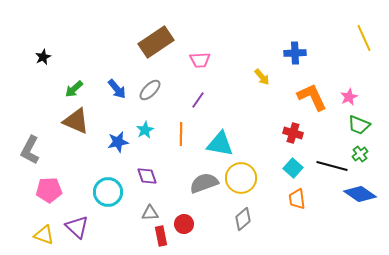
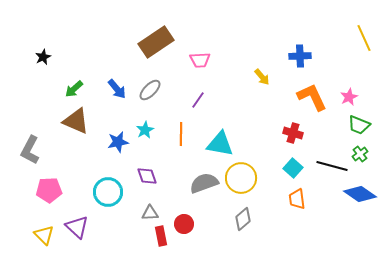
blue cross: moved 5 px right, 3 px down
yellow triangle: rotated 25 degrees clockwise
